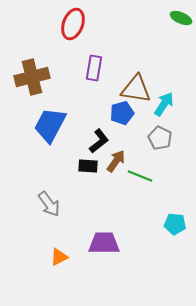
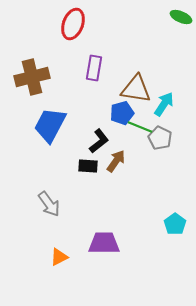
green ellipse: moved 1 px up
green line: moved 49 px up
cyan pentagon: rotated 30 degrees clockwise
